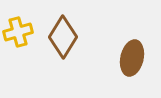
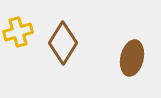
brown diamond: moved 6 px down
